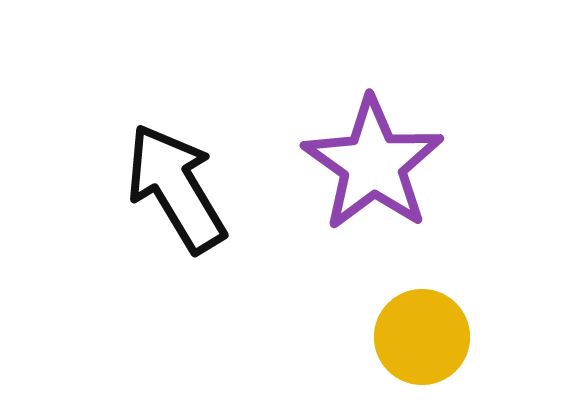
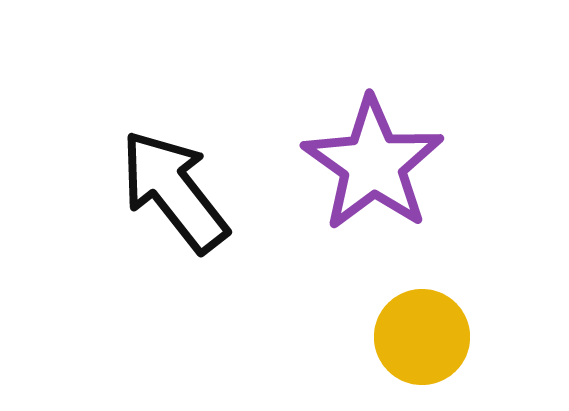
black arrow: moved 2 px left, 3 px down; rotated 7 degrees counterclockwise
